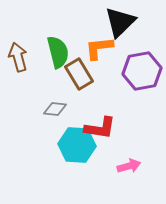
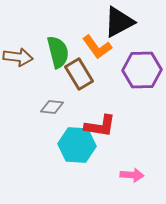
black triangle: moved 1 px left; rotated 16 degrees clockwise
orange L-shape: moved 2 px left, 1 px up; rotated 120 degrees counterclockwise
brown arrow: rotated 112 degrees clockwise
purple hexagon: moved 1 px up; rotated 9 degrees clockwise
gray diamond: moved 3 px left, 2 px up
red L-shape: moved 2 px up
pink arrow: moved 3 px right, 9 px down; rotated 20 degrees clockwise
